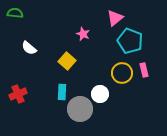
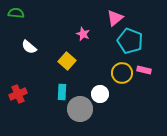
green semicircle: moved 1 px right
white semicircle: moved 1 px up
pink rectangle: rotated 64 degrees counterclockwise
